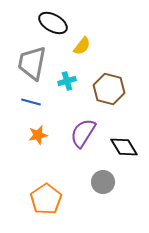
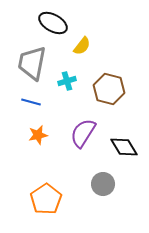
gray circle: moved 2 px down
